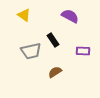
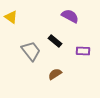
yellow triangle: moved 13 px left, 2 px down
black rectangle: moved 2 px right, 1 px down; rotated 16 degrees counterclockwise
gray trapezoid: rotated 115 degrees counterclockwise
brown semicircle: moved 2 px down
